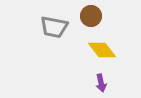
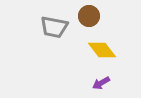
brown circle: moved 2 px left
purple arrow: rotated 72 degrees clockwise
